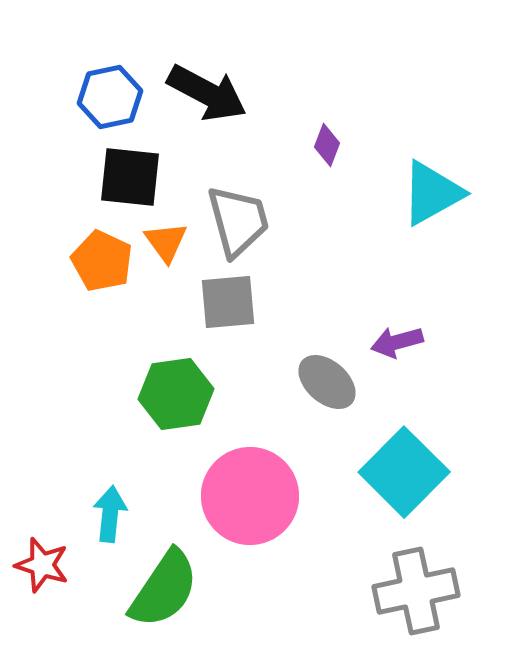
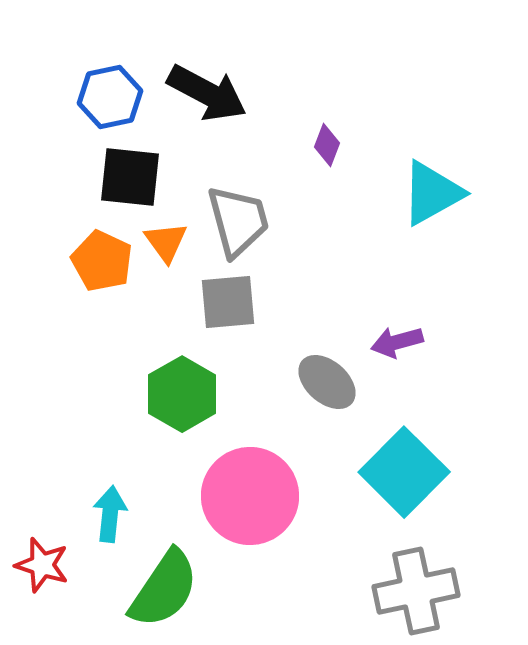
green hexagon: moved 6 px right; rotated 22 degrees counterclockwise
